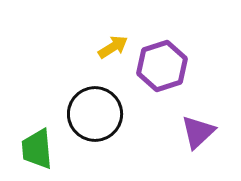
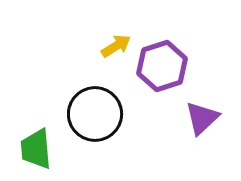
yellow arrow: moved 3 px right, 1 px up
purple triangle: moved 4 px right, 14 px up
green trapezoid: moved 1 px left
